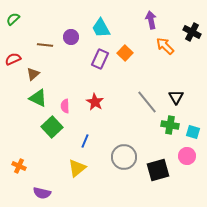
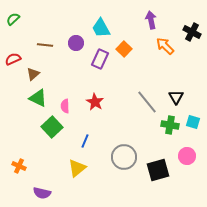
purple circle: moved 5 px right, 6 px down
orange square: moved 1 px left, 4 px up
cyan square: moved 10 px up
